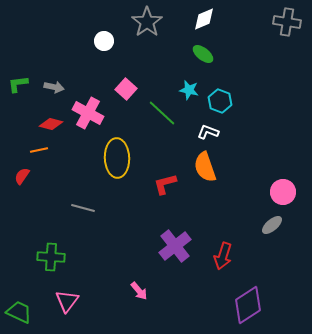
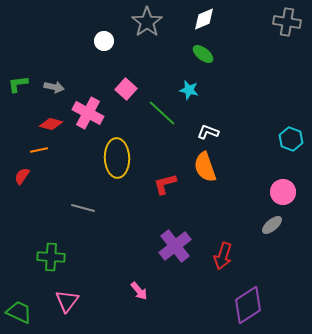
cyan hexagon: moved 71 px right, 38 px down
